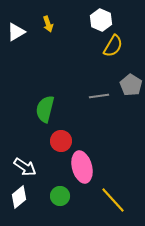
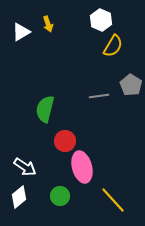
white triangle: moved 5 px right
red circle: moved 4 px right
